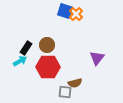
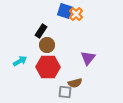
black rectangle: moved 15 px right, 17 px up
purple triangle: moved 9 px left
